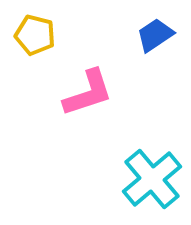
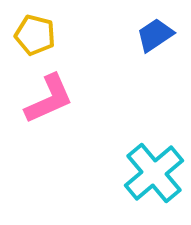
pink L-shape: moved 39 px left, 6 px down; rotated 6 degrees counterclockwise
cyan cross: moved 2 px right, 6 px up
